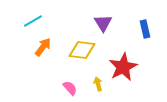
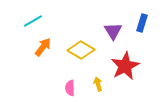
purple triangle: moved 10 px right, 8 px down
blue rectangle: moved 3 px left, 6 px up; rotated 30 degrees clockwise
yellow diamond: moved 1 px left; rotated 24 degrees clockwise
red star: moved 2 px right, 1 px up
pink semicircle: rotated 140 degrees counterclockwise
